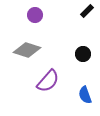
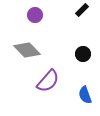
black rectangle: moved 5 px left, 1 px up
gray diamond: rotated 28 degrees clockwise
